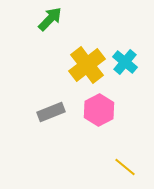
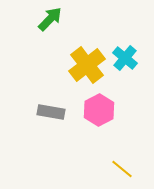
cyan cross: moved 4 px up
gray rectangle: rotated 32 degrees clockwise
yellow line: moved 3 px left, 2 px down
